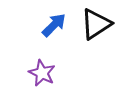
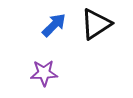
purple star: moved 2 px right; rotated 28 degrees counterclockwise
